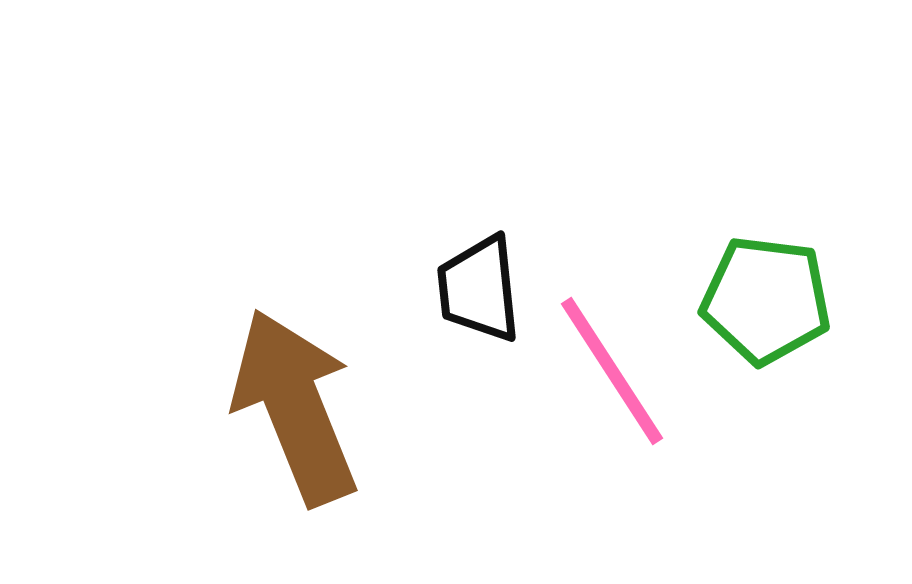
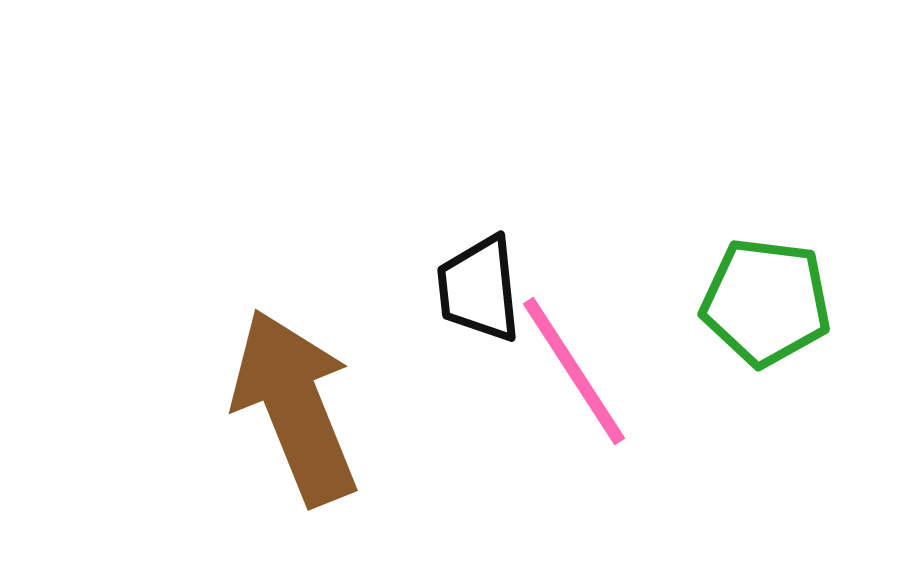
green pentagon: moved 2 px down
pink line: moved 38 px left
